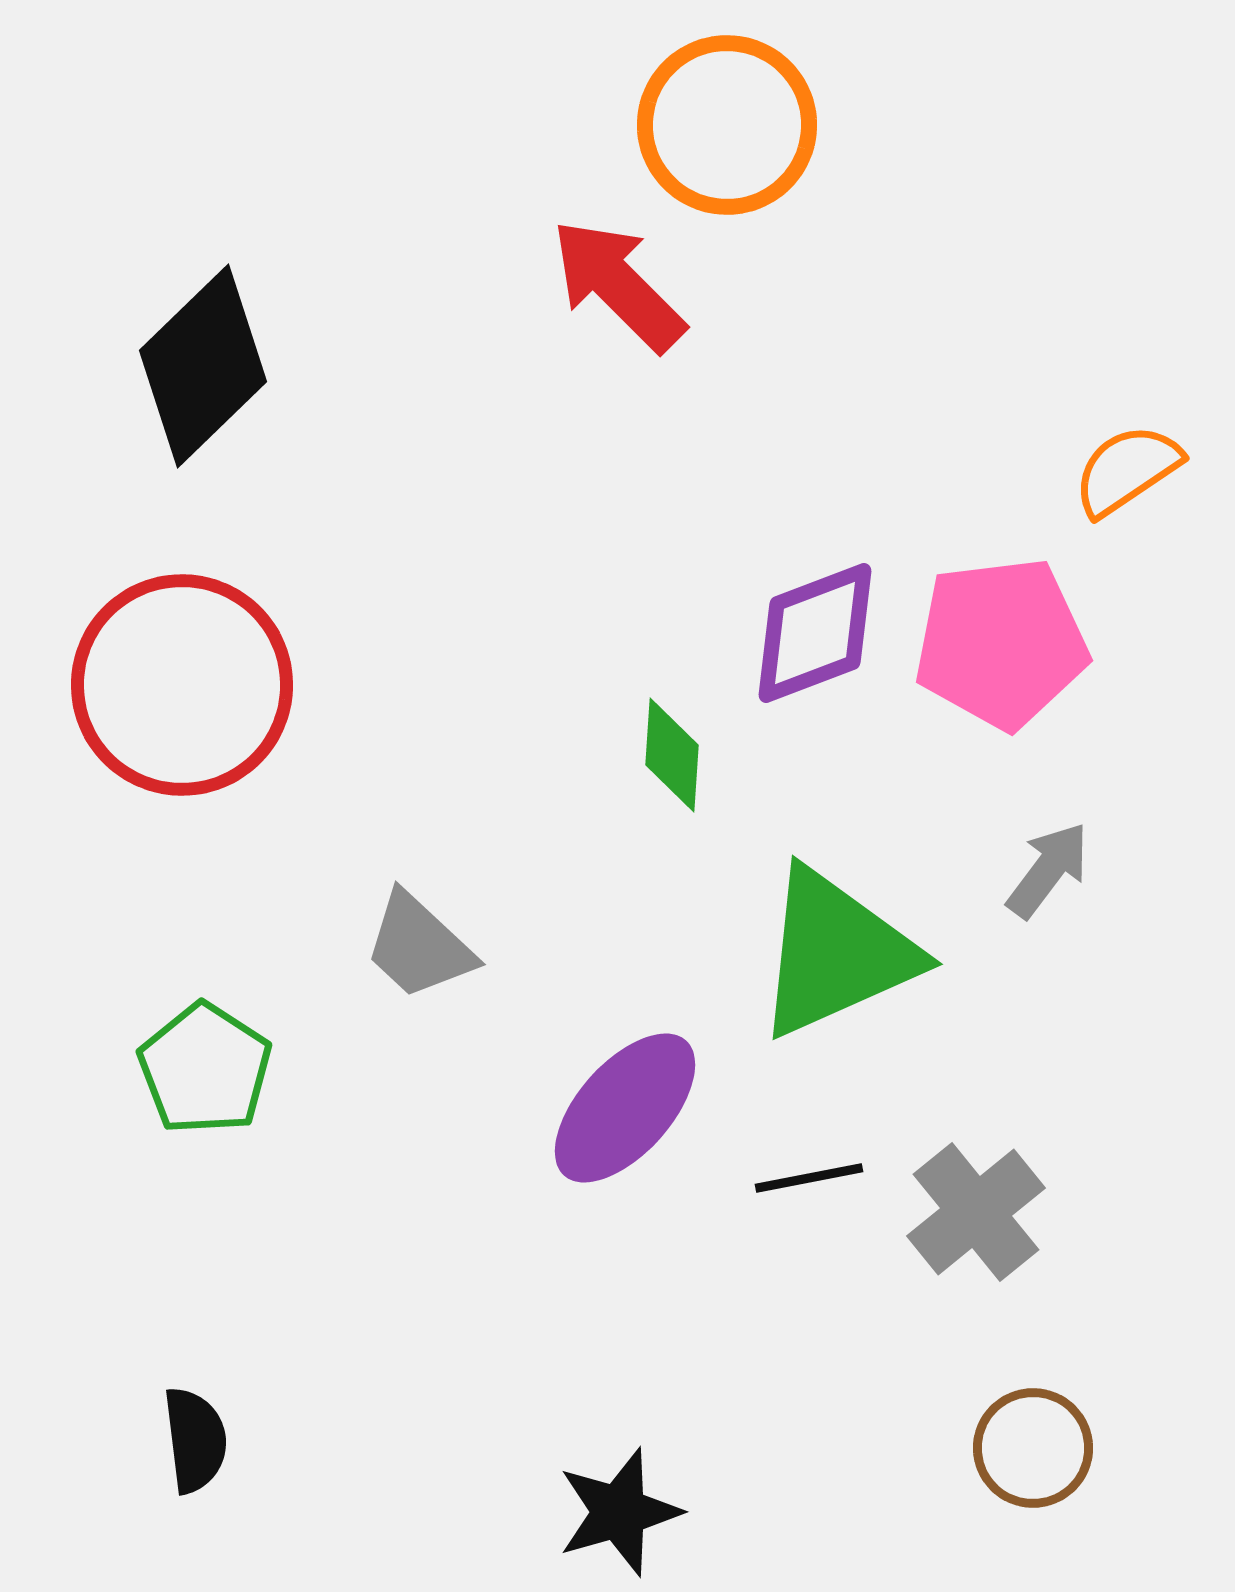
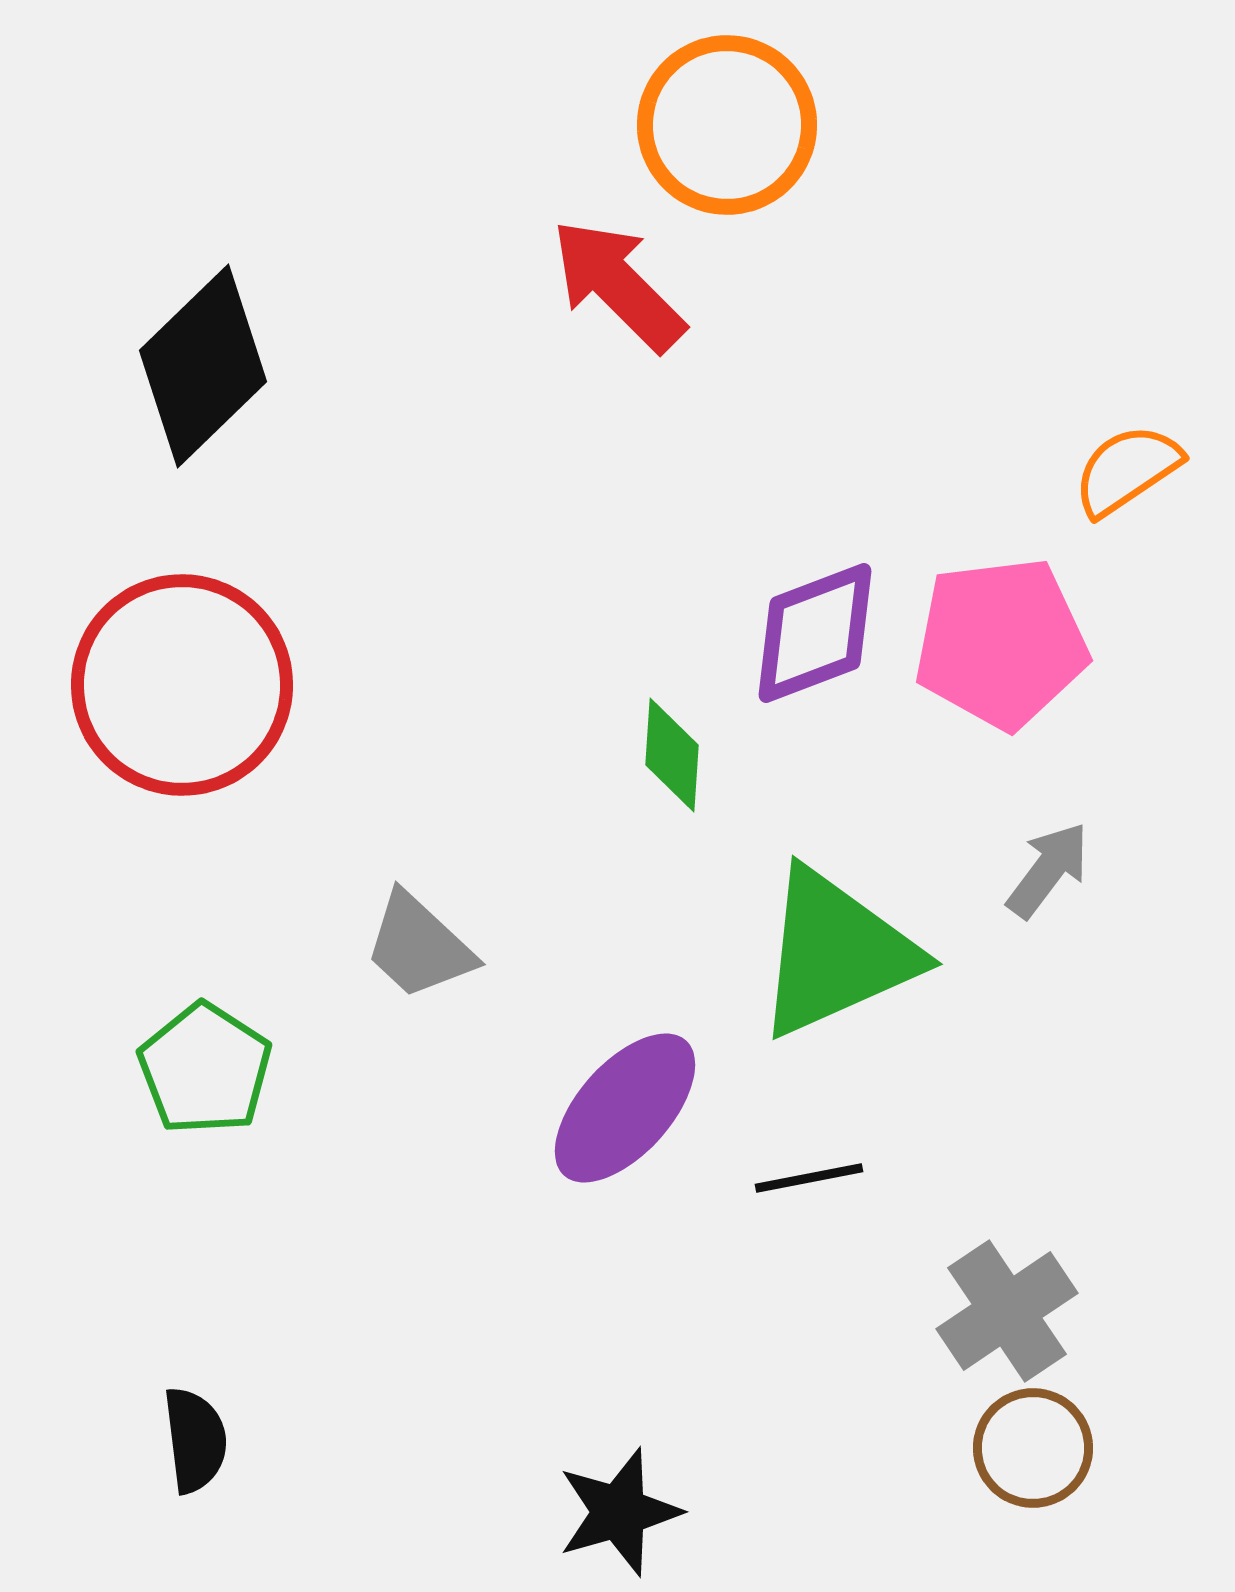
gray cross: moved 31 px right, 99 px down; rotated 5 degrees clockwise
